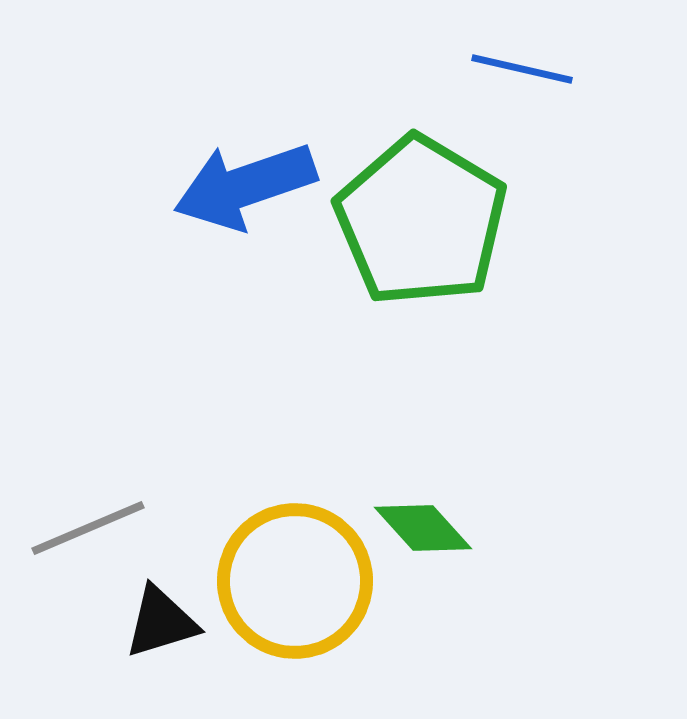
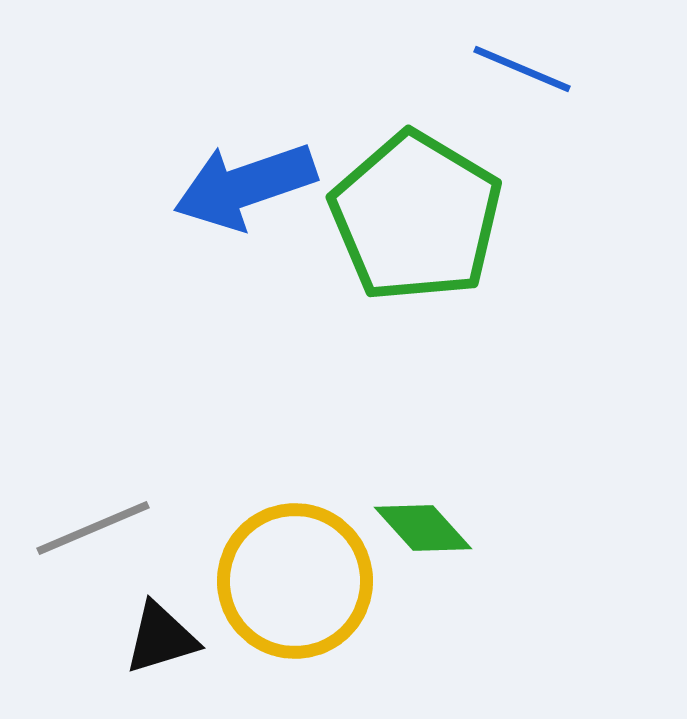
blue line: rotated 10 degrees clockwise
green pentagon: moved 5 px left, 4 px up
gray line: moved 5 px right
black triangle: moved 16 px down
